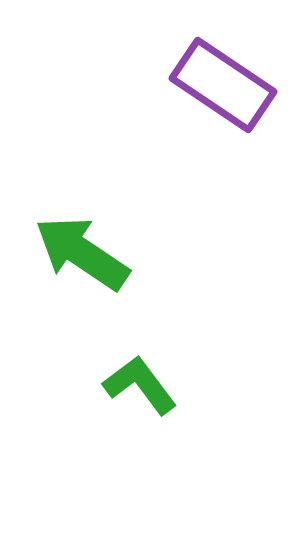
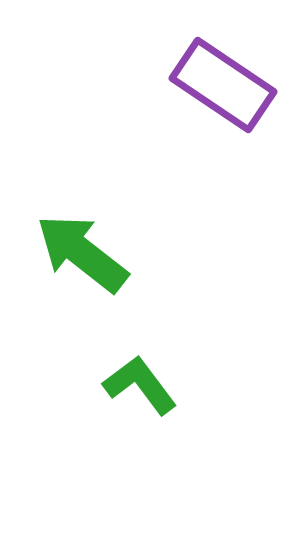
green arrow: rotated 4 degrees clockwise
